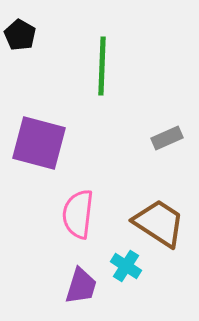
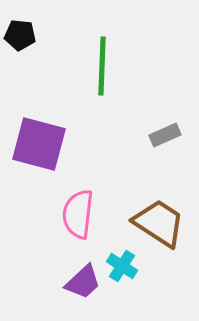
black pentagon: rotated 24 degrees counterclockwise
gray rectangle: moved 2 px left, 3 px up
purple square: moved 1 px down
cyan cross: moved 4 px left
purple trapezoid: moved 2 px right, 4 px up; rotated 30 degrees clockwise
